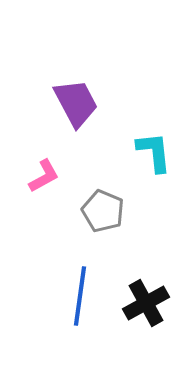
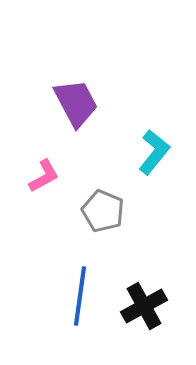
cyan L-shape: rotated 45 degrees clockwise
black cross: moved 2 px left, 3 px down
